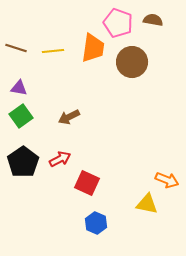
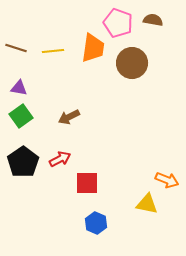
brown circle: moved 1 px down
red square: rotated 25 degrees counterclockwise
